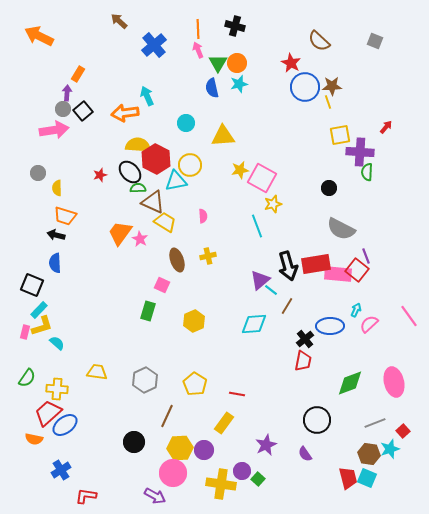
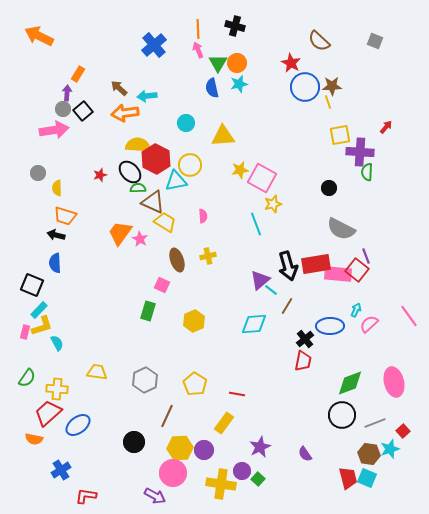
brown arrow at (119, 21): moved 67 px down
cyan arrow at (147, 96): rotated 72 degrees counterclockwise
cyan line at (257, 226): moved 1 px left, 2 px up
cyan semicircle at (57, 343): rotated 21 degrees clockwise
black circle at (317, 420): moved 25 px right, 5 px up
blue ellipse at (65, 425): moved 13 px right
purple star at (266, 445): moved 6 px left, 2 px down
